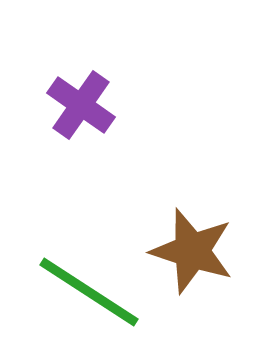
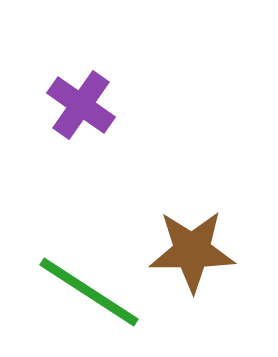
brown star: rotated 18 degrees counterclockwise
